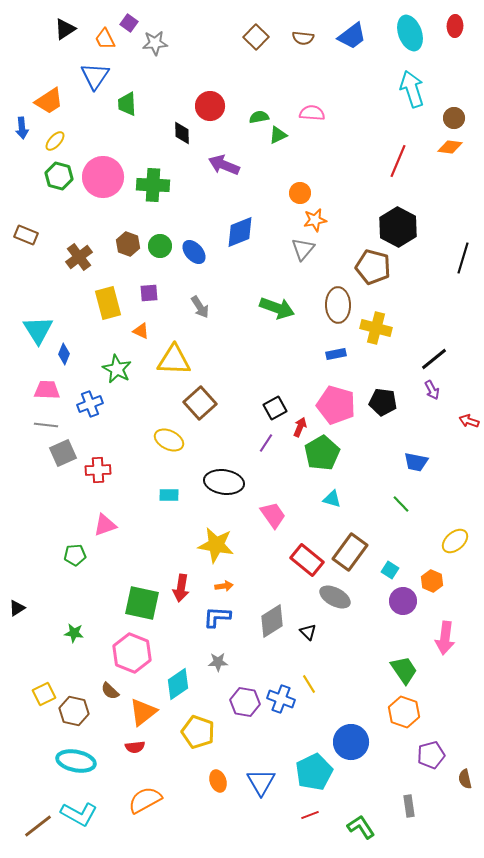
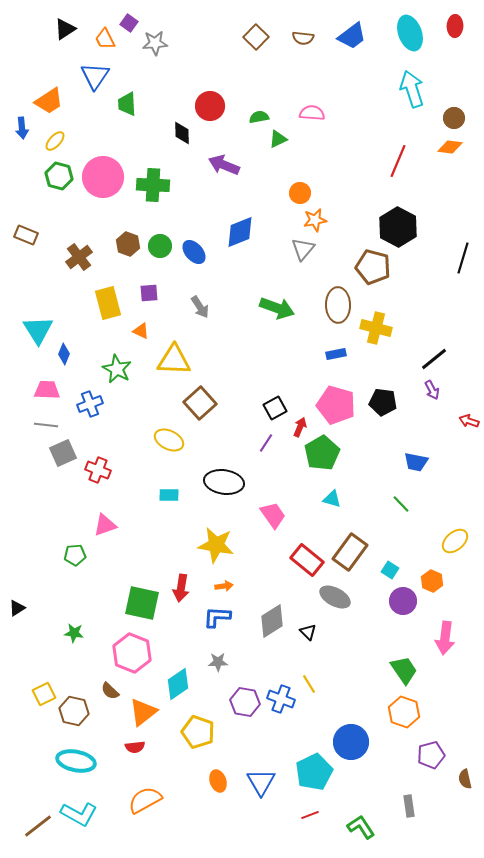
green triangle at (278, 135): moved 4 px down
red cross at (98, 470): rotated 25 degrees clockwise
